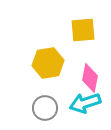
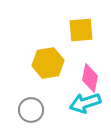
yellow square: moved 2 px left
gray circle: moved 14 px left, 2 px down
